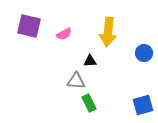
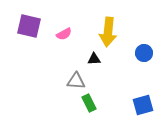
black triangle: moved 4 px right, 2 px up
